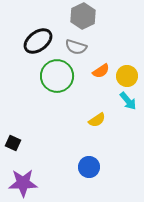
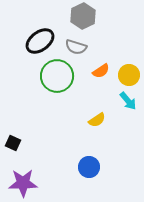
black ellipse: moved 2 px right
yellow circle: moved 2 px right, 1 px up
